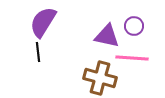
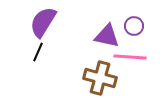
black line: rotated 30 degrees clockwise
pink line: moved 2 px left, 1 px up
